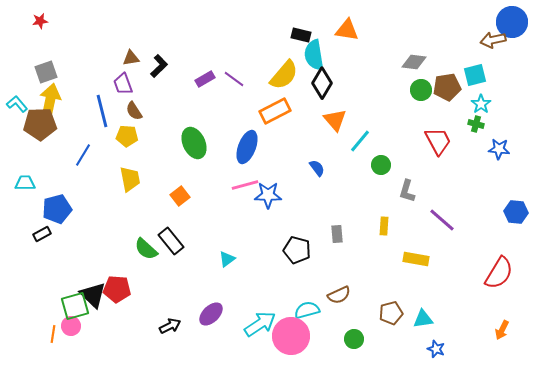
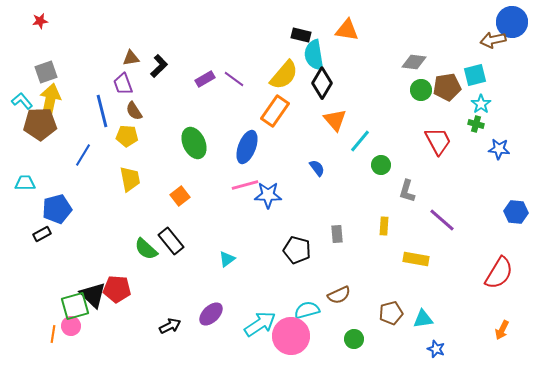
cyan L-shape at (17, 104): moved 5 px right, 3 px up
orange rectangle at (275, 111): rotated 28 degrees counterclockwise
